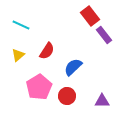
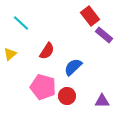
cyan line: moved 2 px up; rotated 18 degrees clockwise
purple rectangle: rotated 12 degrees counterclockwise
yellow triangle: moved 8 px left, 1 px up
pink pentagon: moved 4 px right; rotated 25 degrees counterclockwise
